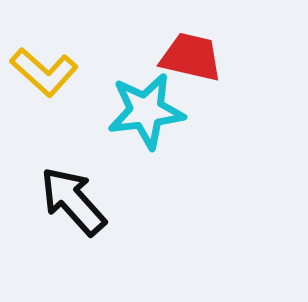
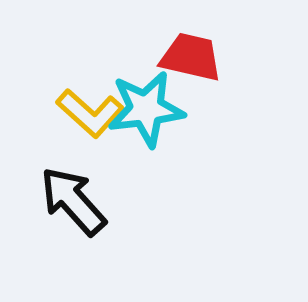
yellow L-shape: moved 46 px right, 41 px down
cyan star: moved 2 px up
